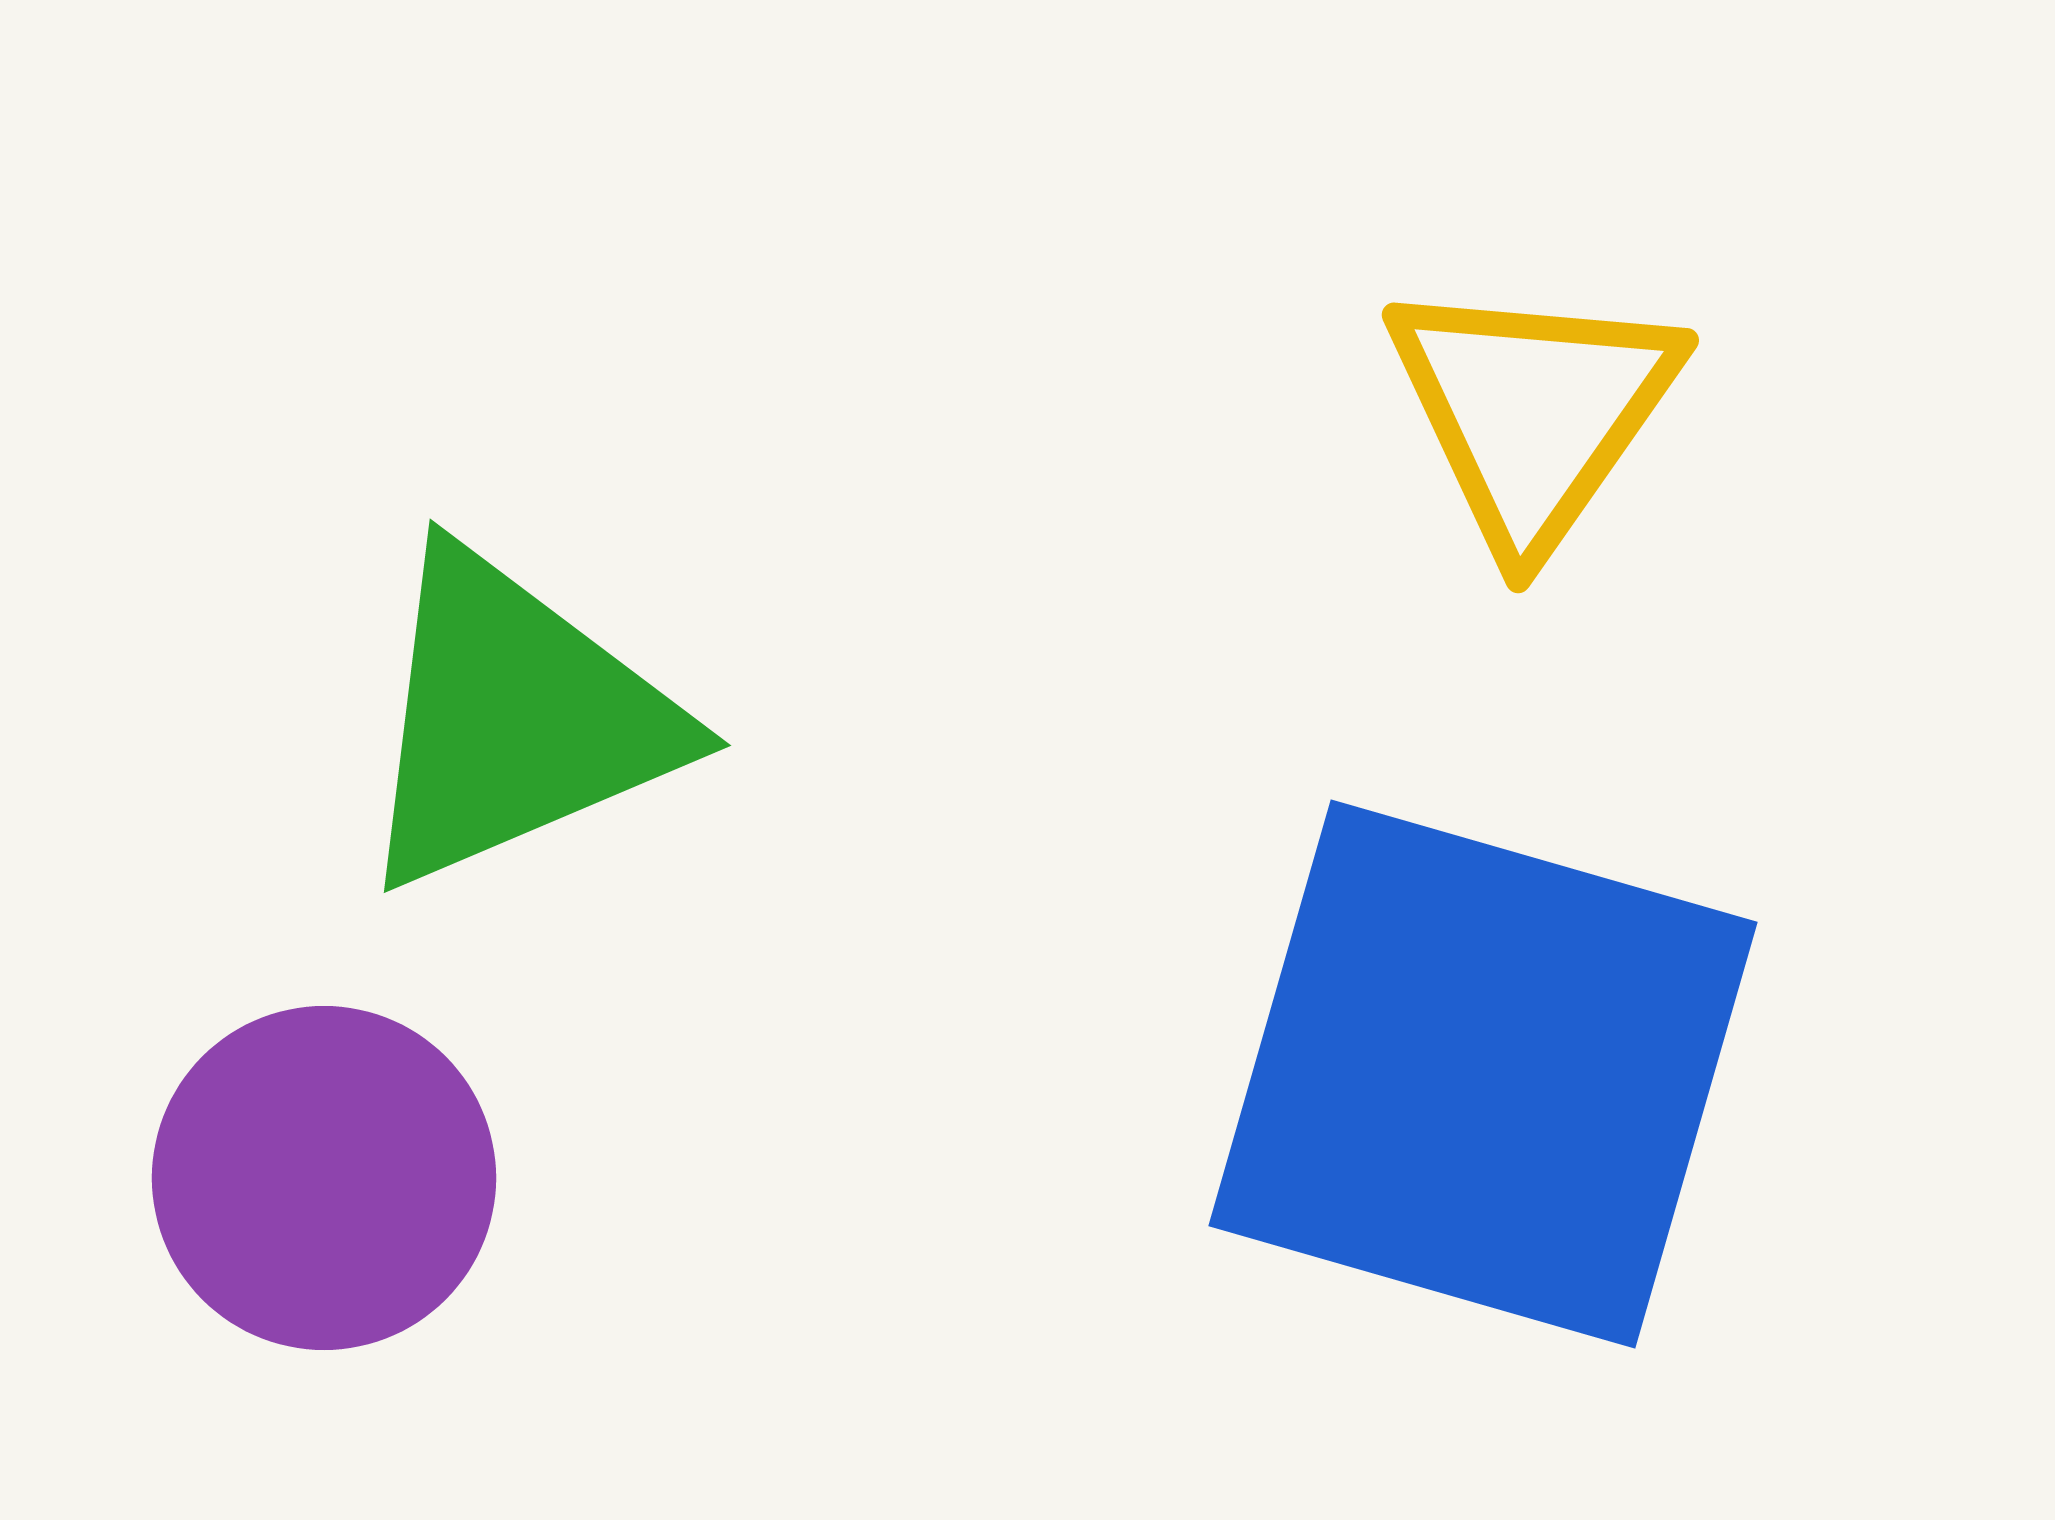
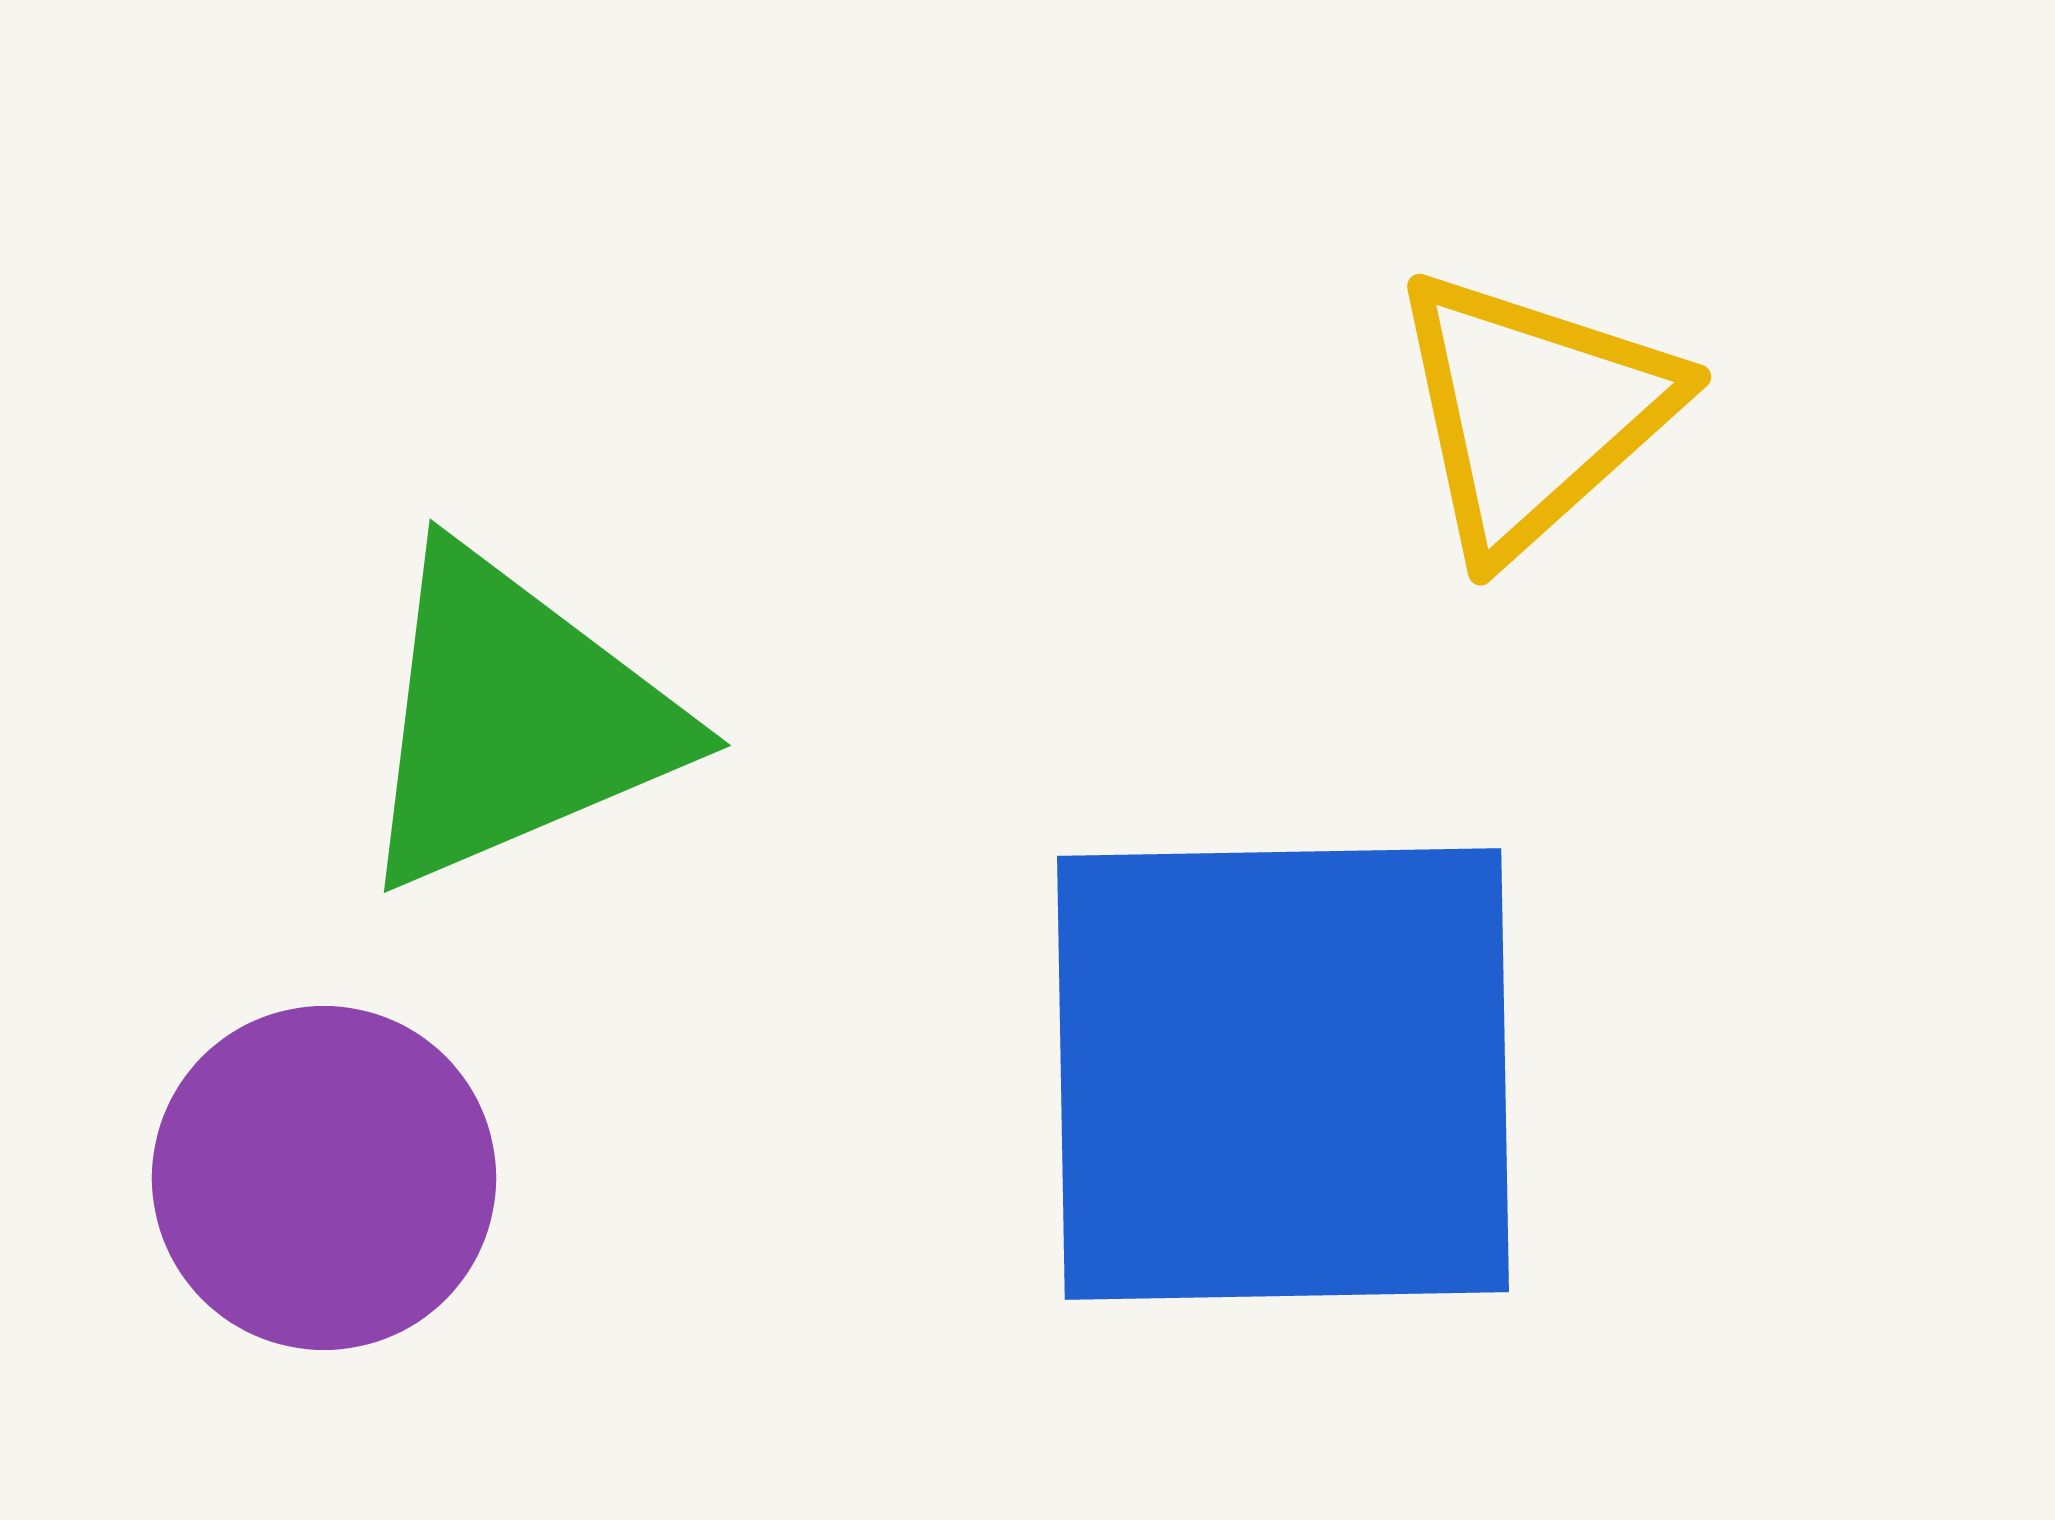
yellow triangle: rotated 13 degrees clockwise
blue square: moved 200 px left; rotated 17 degrees counterclockwise
